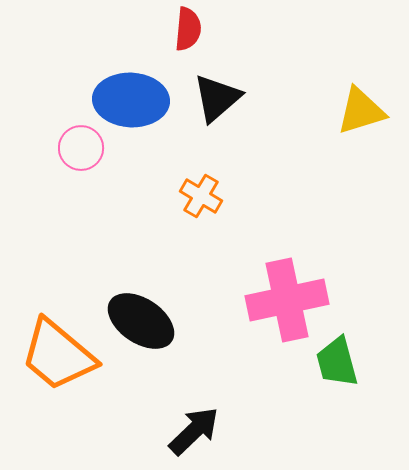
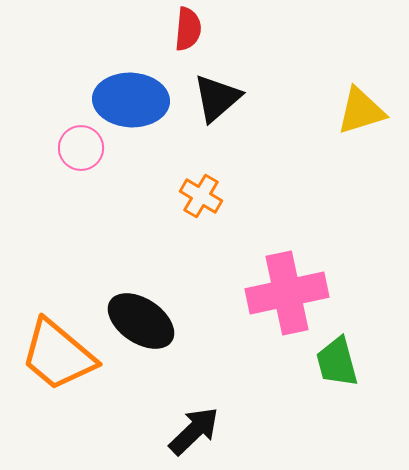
pink cross: moved 7 px up
